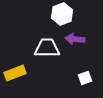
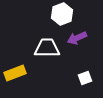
purple arrow: moved 2 px right, 1 px up; rotated 30 degrees counterclockwise
